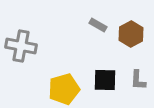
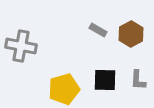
gray rectangle: moved 5 px down
